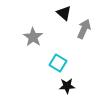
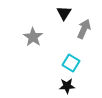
black triangle: rotated 21 degrees clockwise
cyan square: moved 13 px right
